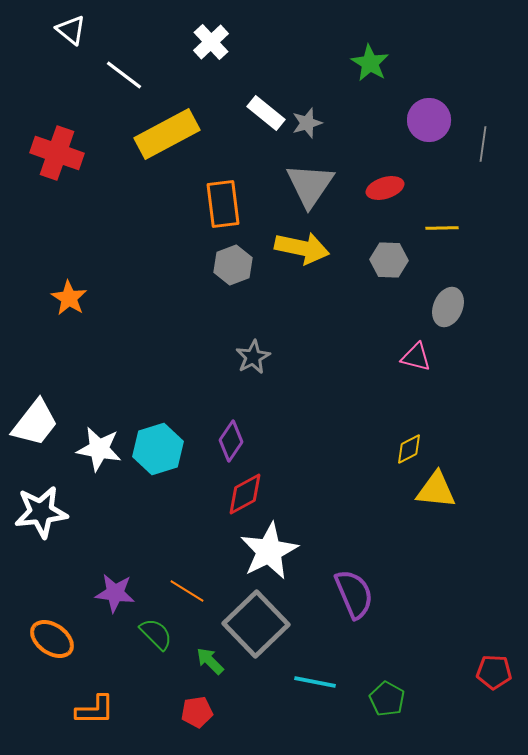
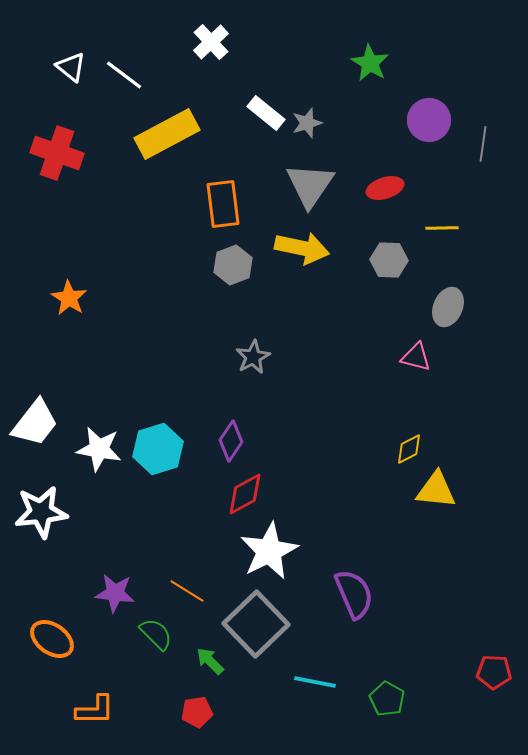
white triangle at (71, 30): moved 37 px down
